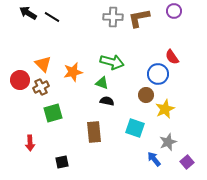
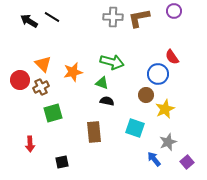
black arrow: moved 1 px right, 8 px down
red arrow: moved 1 px down
